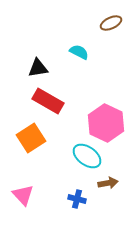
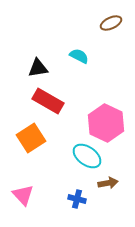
cyan semicircle: moved 4 px down
